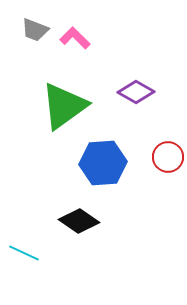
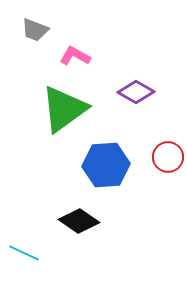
pink L-shape: moved 18 px down; rotated 16 degrees counterclockwise
green triangle: moved 3 px down
blue hexagon: moved 3 px right, 2 px down
